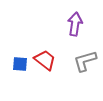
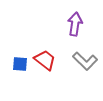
gray L-shape: rotated 120 degrees counterclockwise
